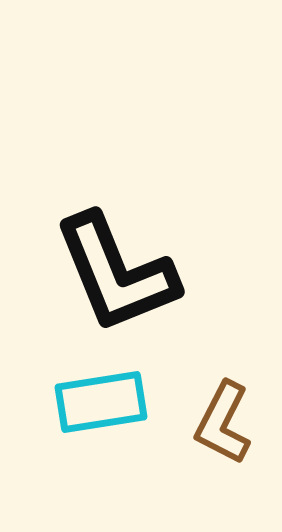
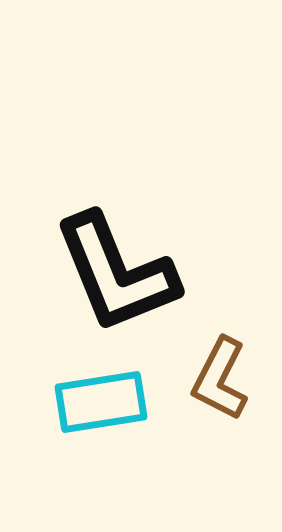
brown L-shape: moved 3 px left, 44 px up
